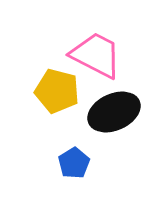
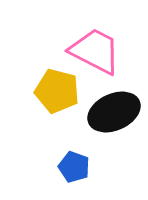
pink trapezoid: moved 1 px left, 4 px up
blue pentagon: moved 4 px down; rotated 20 degrees counterclockwise
